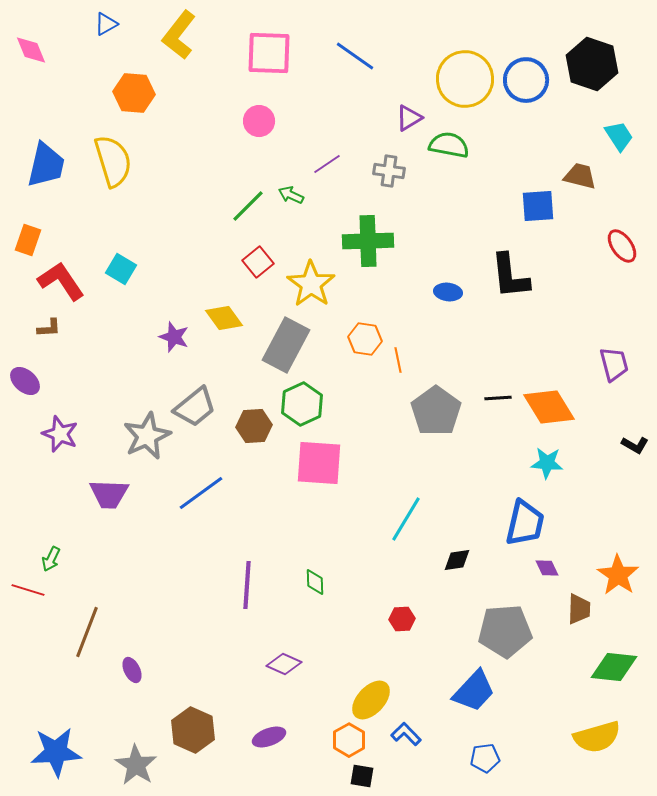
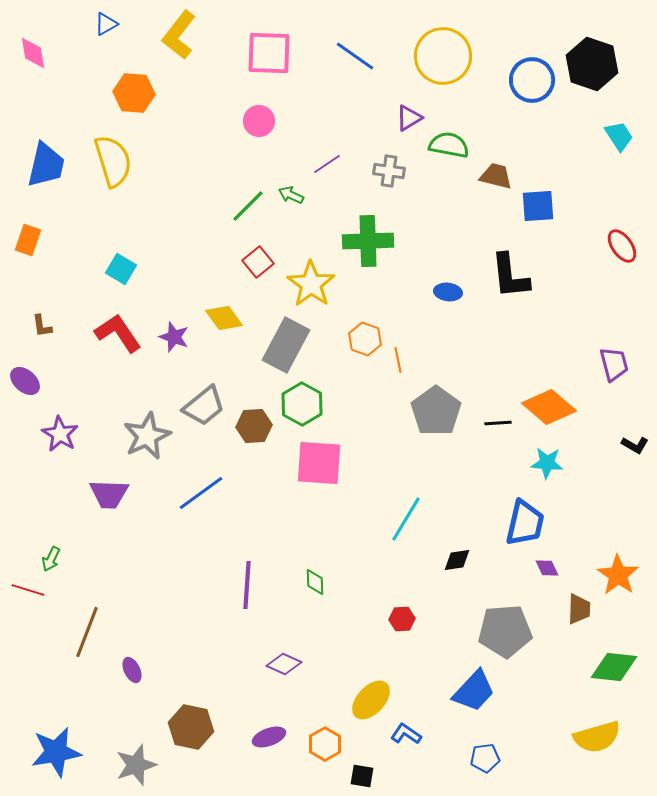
pink diamond at (31, 50): moved 2 px right, 3 px down; rotated 12 degrees clockwise
yellow circle at (465, 79): moved 22 px left, 23 px up
blue circle at (526, 80): moved 6 px right
brown trapezoid at (580, 176): moved 84 px left
red L-shape at (61, 281): moved 57 px right, 52 px down
brown L-shape at (49, 328): moved 7 px left, 2 px up; rotated 85 degrees clockwise
orange hexagon at (365, 339): rotated 12 degrees clockwise
black line at (498, 398): moved 25 px down
green hexagon at (302, 404): rotated 6 degrees counterclockwise
gray trapezoid at (195, 407): moved 9 px right, 1 px up
orange diamond at (549, 407): rotated 18 degrees counterclockwise
purple star at (60, 434): rotated 9 degrees clockwise
brown hexagon at (193, 730): moved 2 px left, 3 px up; rotated 12 degrees counterclockwise
blue L-shape at (406, 734): rotated 12 degrees counterclockwise
orange hexagon at (349, 740): moved 24 px left, 4 px down
blue star at (56, 752): rotated 6 degrees counterclockwise
gray star at (136, 765): rotated 21 degrees clockwise
